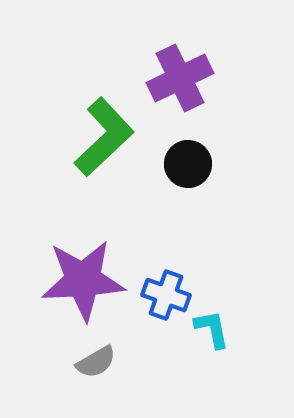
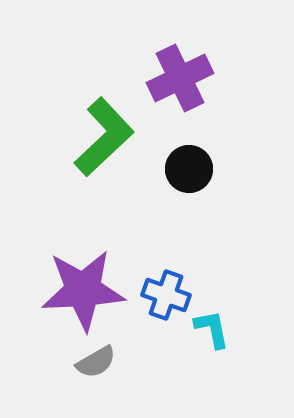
black circle: moved 1 px right, 5 px down
purple star: moved 10 px down
